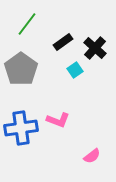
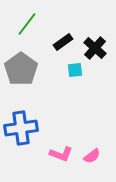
cyan square: rotated 28 degrees clockwise
pink L-shape: moved 3 px right, 34 px down
